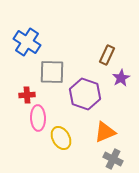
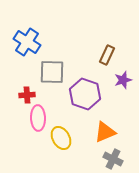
purple star: moved 2 px right, 2 px down; rotated 12 degrees clockwise
